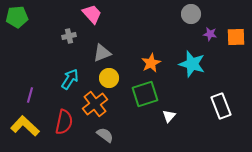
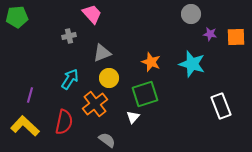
orange star: moved 1 px up; rotated 24 degrees counterclockwise
white triangle: moved 36 px left, 1 px down
gray semicircle: moved 2 px right, 5 px down
